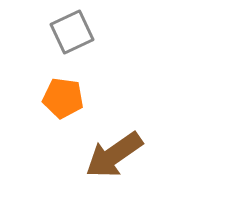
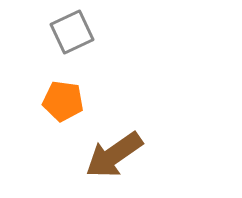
orange pentagon: moved 3 px down
